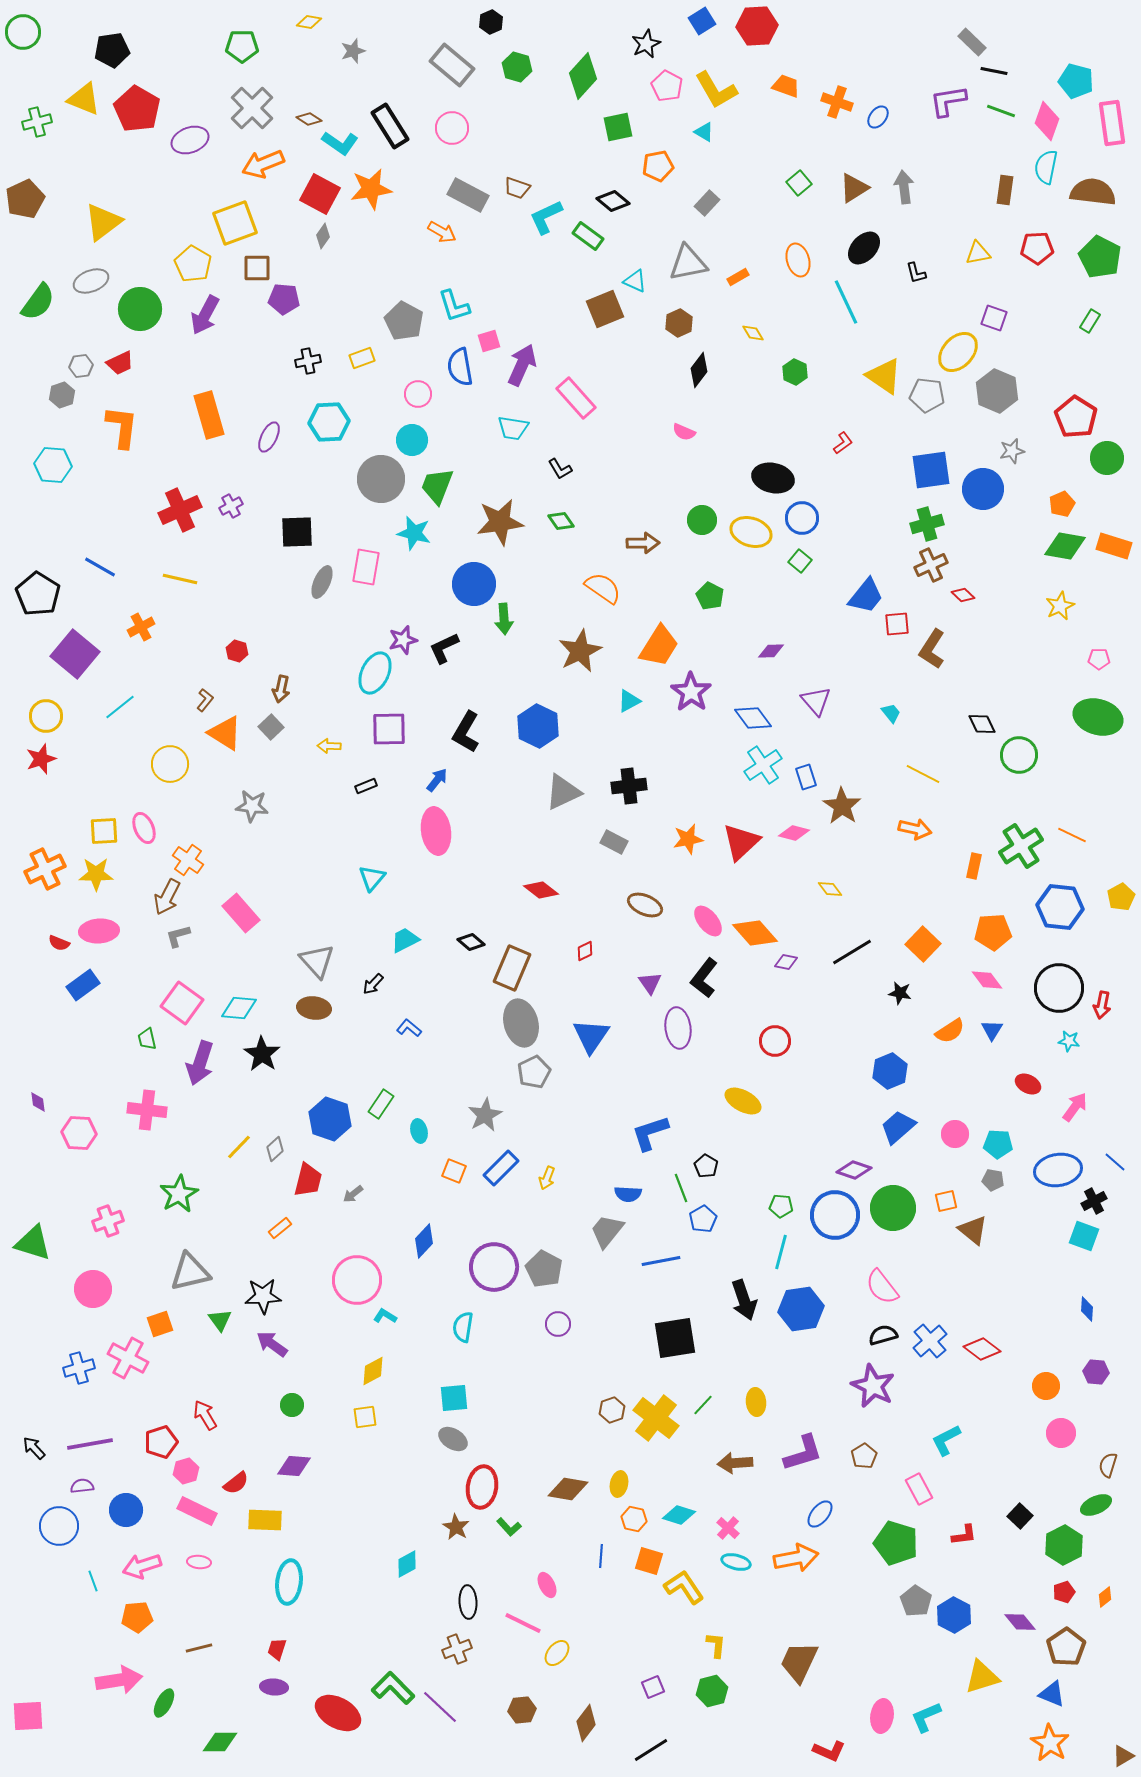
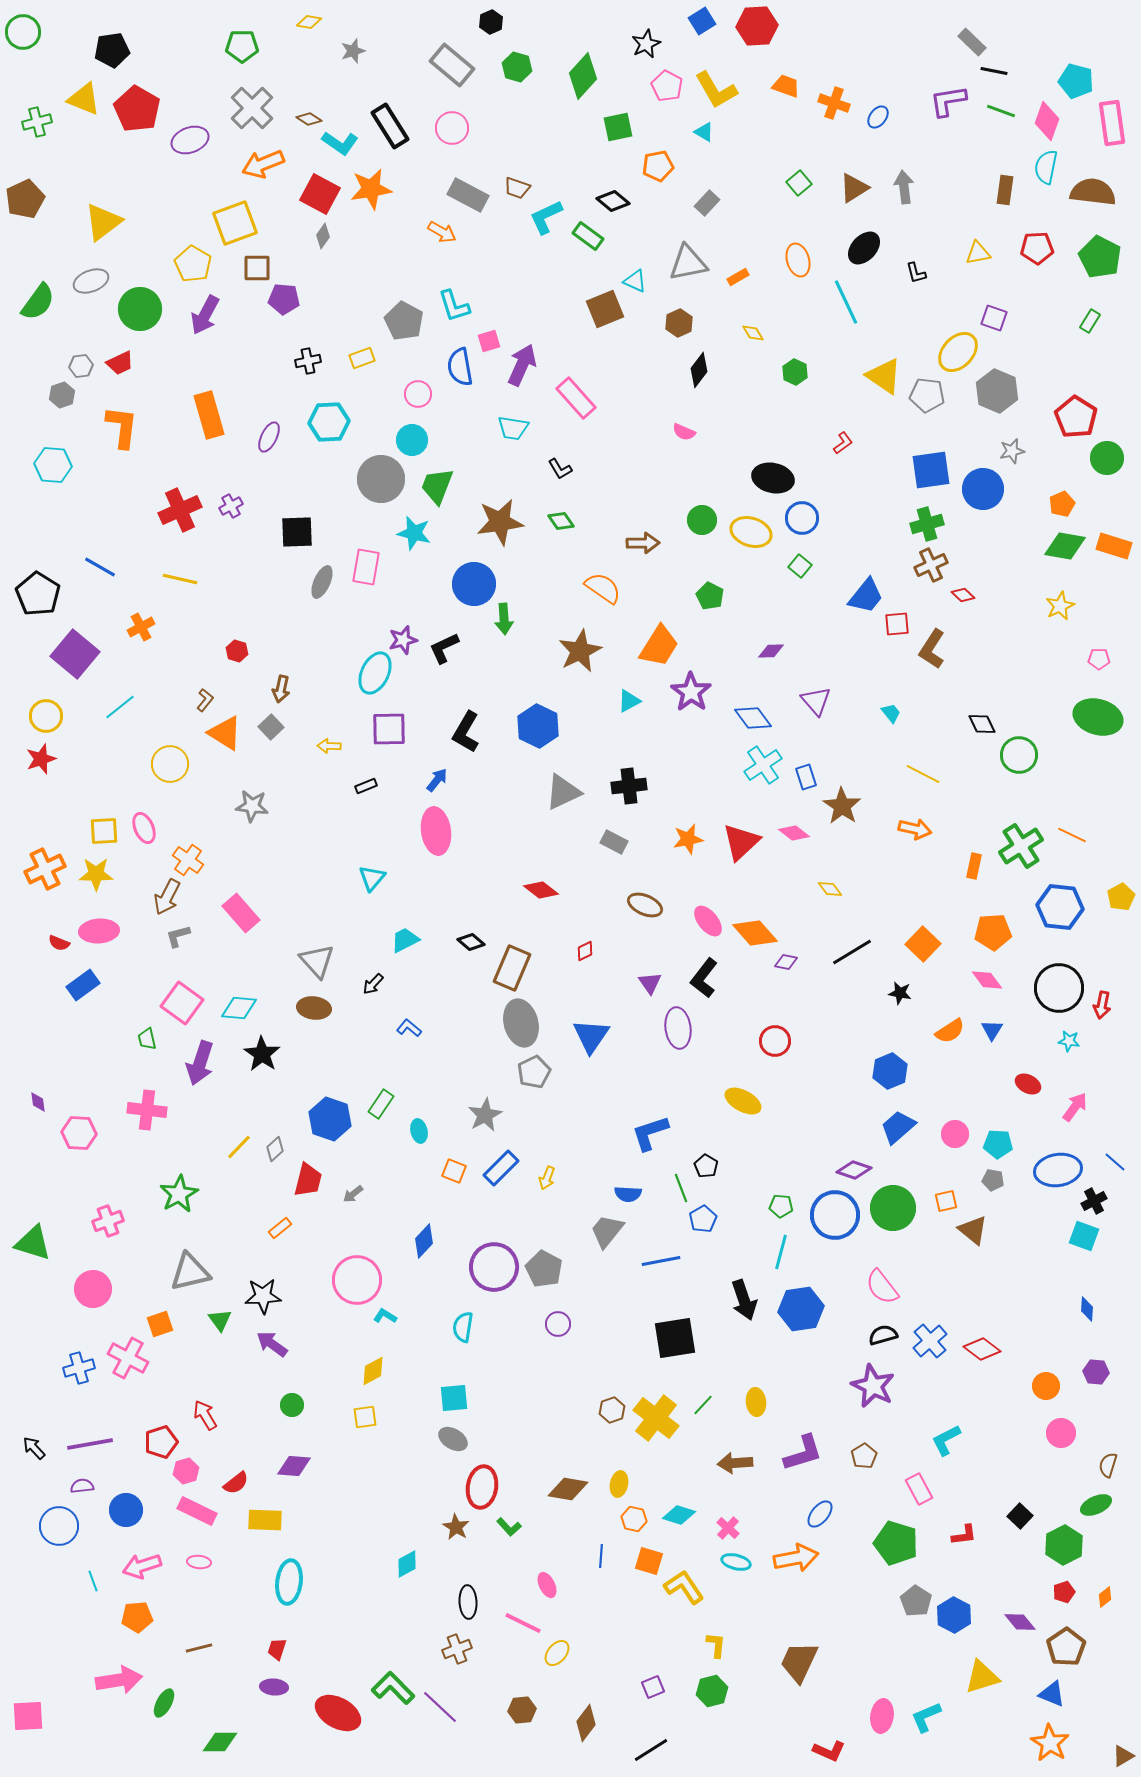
orange cross at (837, 102): moved 3 px left, 1 px down
green square at (800, 561): moved 5 px down
pink diamond at (794, 833): rotated 24 degrees clockwise
